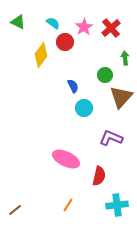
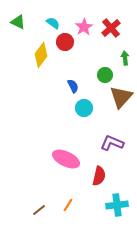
purple L-shape: moved 1 px right, 5 px down
brown line: moved 24 px right
